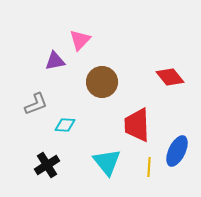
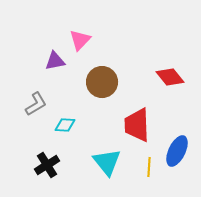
gray L-shape: rotated 10 degrees counterclockwise
